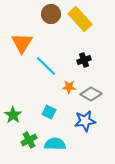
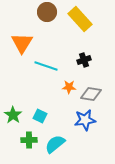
brown circle: moved 4 px left, 2 px up
cyan line: rotated 25 degrees counterclockwise
gray diamond: rotated 20 degrees counterclockwise
cyan square: moved 9 px left, 4 px down
blue star: moved 1 px up
green cross: rotated 28 degrees clockwise
cyan semicircle: rotated 40 degrees counterclockwise
